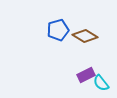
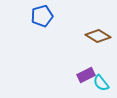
blue pentagon: moved 16 px left, 14 px up
brown diamond: moved 13 px right
